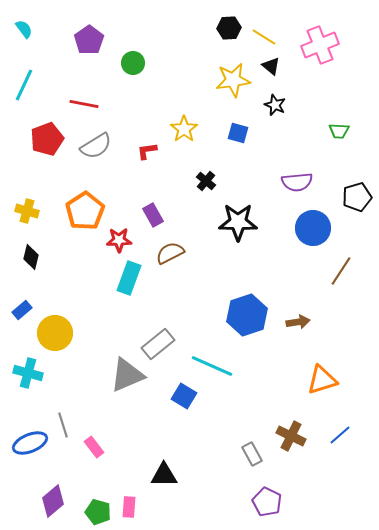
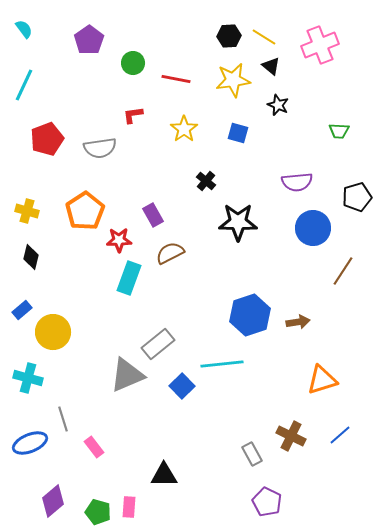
black hexagon at (229, 28): moved 8 px down
red line at (84, 104): moved 92 px right, 25 px up
black star at (275, 105): moved 3 px right
gray semicircle at (96, 146): moved 4 px right, 2 px down; rotated 24 degrees clockwise
red L-shape at (147, 151): moved 14 px left, 36 px up
brown line at (341, 271): moved 2 px right
blue hexagon at (247, 315): moved 3 px right
yellow circle at (55, 333): moved 2 px left, 1 px up
cyan line at (212, 366): moved 10 px right, 2 px up; rotated 30 degrees counterclockwise
cyan cross at (28, 373): moved 5 px down
blue square at (184, 396): moved 2 px left, 10 px up; rotated 15 degrees clockwise
gray line at (63, 425): moved 6 px up
